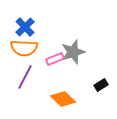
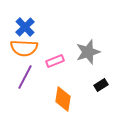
gray star: moved 15 px right
pink rectangle: moved 2 px down
orange diamond: rotated 55 degrees clockwise
